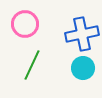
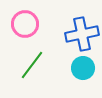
green line: rotated 12 degrees clockwise
